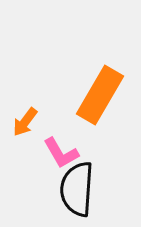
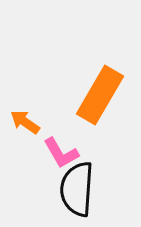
orange arrow: rotated 88 degrees clockwise
